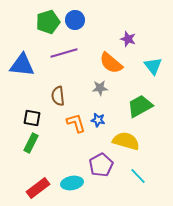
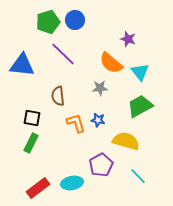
purple line: moved 1 px left, 1 px down; rotated 60 degrees clockwise
cyan triangle: moved 13 px left, 6 px down
